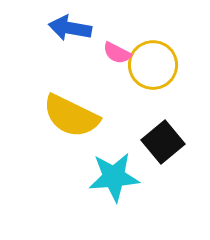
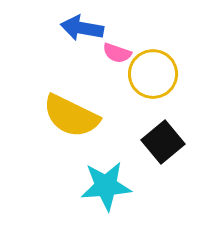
blue arrow: moved 12 px right
pink semicircle: rotated 8 degrees counterclockwise
yellow circle: moved 9 px down
cyan star: moved 8 px left, 9 px down
